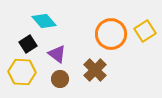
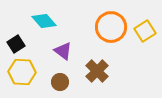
orange circle: moved 7 px up
black square: moved 12 px left
purple triangle: moved 6 px right, 3 px up
brown cross: moved 2 px right, 1 px down
brown circle: moved 3 px down
